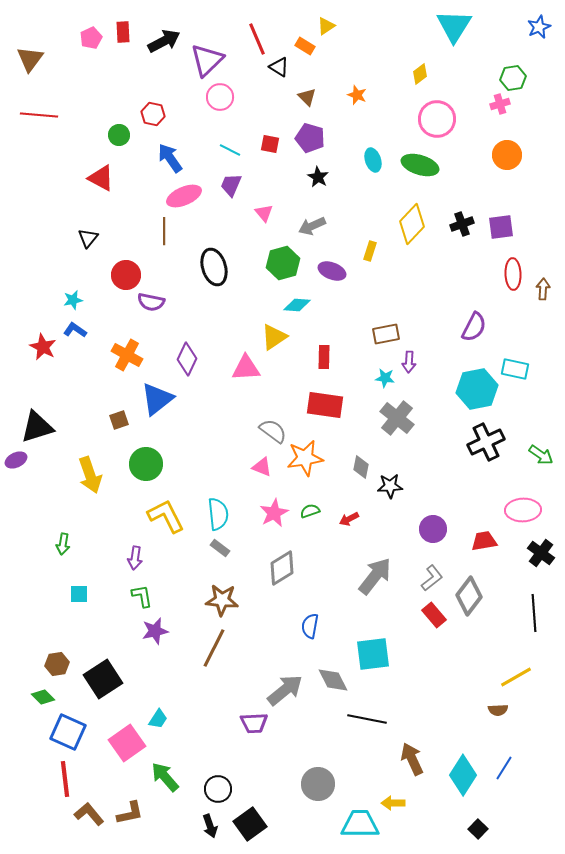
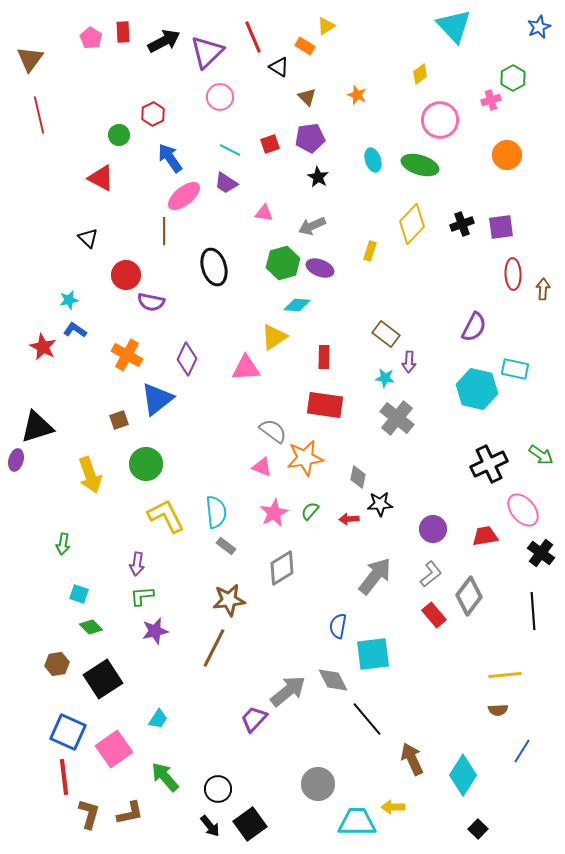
cyan triangle at (454, 26): rotated 15 degrees counterclockwise
pink pentagon at (91, 38): rotated 15 degrees counterclockwise
red line at (257, 39): moved 4 px left, 2 px up
purple triangle at (207, 60): moved 8 px up
green hexagon at (513, 78): rotated 20 degrees counterclockwise
pink cross at (500, 104): moved 9 px left, 4 px up
red hexagon at (153, 114): rotated 20 degrees clockwise
red line at (39, 115): rotated 72 degrees clockwise
pink circle at (437, 119): moved 3 px right, 1 px down
purple pentagon at (310, 138): rotated 24 degrees counterclockwise
red square at (270, 144): rotated 30 degrees counterclockwise
purple trapezoid at (231, 185): moved 5 px left, 2 px up; rotated 80 degrees counterclockwise
pink ellipse at (184, 196): rotated 16 degrees counterclockwise
pink triangle at (264, 213): rotated 42 degrees counterclockwise
black triangle at (88, 238): rotated 25 degrees counterclockwise
purple ellipse at (332, 271): moved 12 px left, 3 px up
cyan star at (73, 300): moved 4 px left
brown rectangle at (386, 334): rotated 48 degrees clockwise
cyan hexagon at (477, 389): rotated 24 degrees clockwise
black cross at (486, 442): moved 3 px right, 22 px down
purple ellipse at (16, 460): rotated 50 degrees counterclockwise
gray diamond at (361, 467): moved 3 px left, 10 px down
black star at (390, 486): moved 10 px left, 18 px down
pink ellipse at (523, 510): rotated 52 degrees clockwise
green semicircle at (310, 511): rotated 30 degrees counterclockwise
cyan semicircle at (218, 514): moved 2 px left, 2 px up
red arrow at (349, 519): rotated 24 degrees clockwise
red trapezoid at (484, 541): moved 1 px right, 5 px up
gray rectangle at (220, 548): moved 6 px right, 2 px up
purple arrow at (135, 558): moved 2 px right, 6 px down
gray L-shape at (432, 578): moved 1 px left, 4 px up
cyan square at (79, 594): rotated 18 degrees clockwise
green L-shape at (142, 596): rotated 85 degrees counterclockwise
brown star at (222, 600): moved 7 px right; rotated 12 degrees counterclockwise
black line at (534, 613): moved 1 px left, 2 px up
blue semicircle at (310, 626): moved 28 px right
yellow line at (516, 677): moved 11 px left, 2 px up; rotated 24 degrees clockwise
gray arrow at (285, 690): moved 3 px right, 1 px down
green diamond at (43, 697): moved 48 px right, 70 px up
black line at (367, 719): rotated 39 degrees clockwise
purple trapezoid at (254, 723): moved 4 px up; rotated 136 degrees clockwise
pink square at (127, 743): moved 13 px left, 6 px down
blue line at (504, 768): moved 18 px right, 17 px up
red line at (65, 779): moved 1 px left, 2 px up
yellow arrow at (393, 803): moved 4 px down
brown L-shape at (89, 814): rotated 56 degrees clockwise
cyan trapezoid at (360, 824): moved 3 px left, 2 px up
black arrow at (210, 826): rotated 20 degrees counterclockwise
